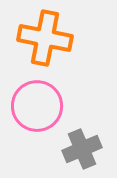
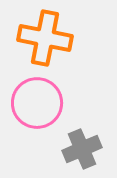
pink circle: moved 3 px up
